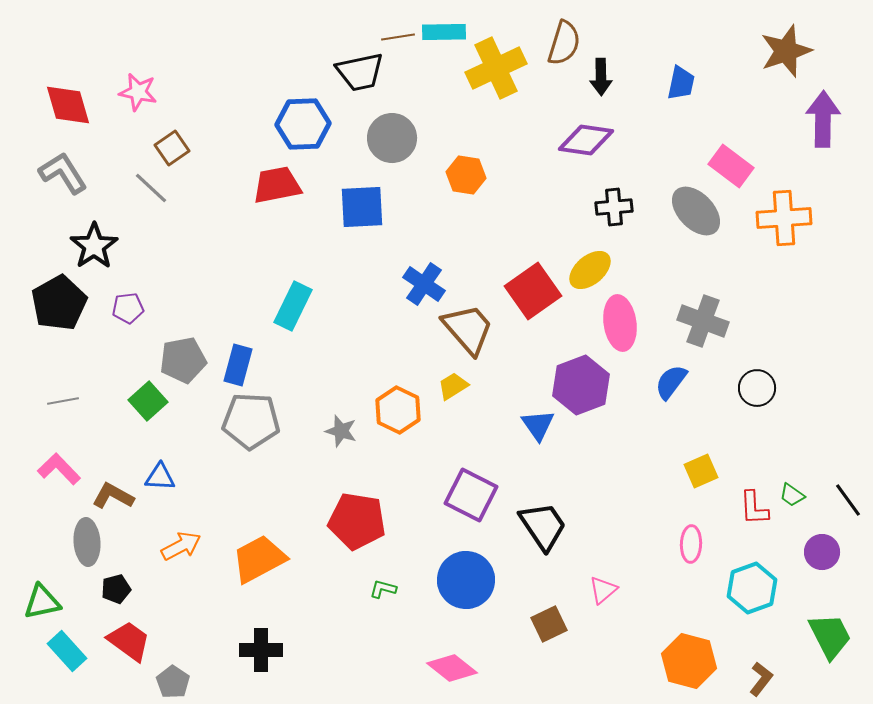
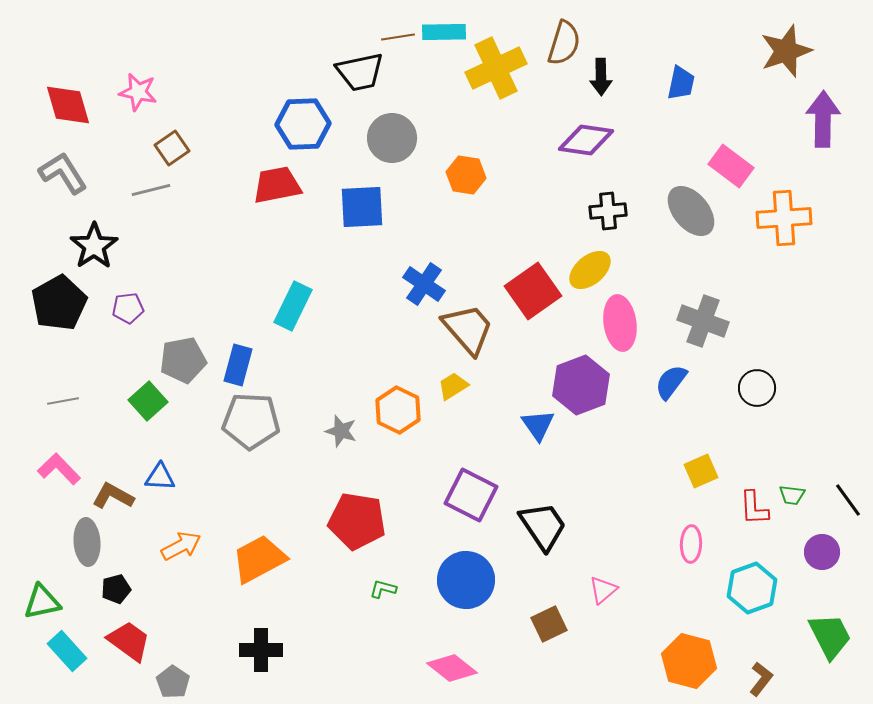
gray line at (151, 188): moved 2 px down; rotated 57 degrees counterclockwise
black cross at (614, 207): moved 6 px left, 4 px down
gray ellipse at (696, 211): moved 5 px left; rotated 4 degrees clockwise
green trapezoid at (792, 495): rotated 28 degrees counterclockwise
